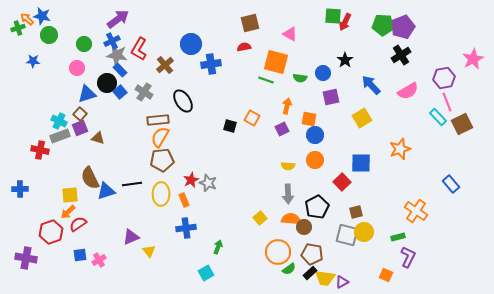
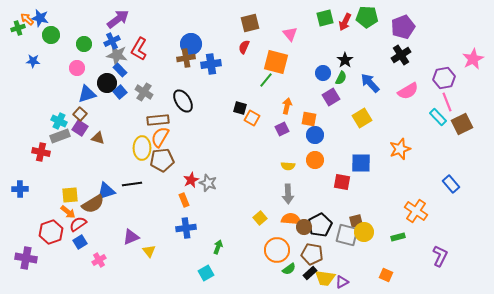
blue star at (42, 16): moved 2 px left, 2 px down
green square at (333, 16): moved 8 px left, 2 px down; rotated 18 degrees counterclockwise
green pentagon at (383, 25): moved 16 px left, 8 px up
pink triangle at (290, 34): rotated 21 degrees clockwise
green circle at (49, 35): moved 2 px right
red semicircle at (244, 47): rotated 56 degrees counterclockwise
brown cross at (165, 65): moved 21 px right, 7 px up; rotated 30 degrees clockwise
green semicircle at (300, 78): moved 41 px right; rotated 72 degrees counterclockwise
green line at (266, 80): rotated 70 degrees counterclockwise
blue arrow at (371, 85): moved 1 px left, 2 px up
purple square at (331, 97): rotated 18 degrees counterclockwise
black square at (230, 126): moved 10 px right, 18 px up
purple square at (80, 128): rotated 35 degrees counterclockwise
red cross at (40, 150): moved 1 px right, 2 px down
brown semicircle at (90, 178): moved 3 px right, 26 px down; rotated 95 degrees counterclockwise
red square at (342, 182): rotated 36 degrees counterclockwise
yellow ellipse at (161, 194): moved 19 px left, 46 px up
black pentagon at (317, 207): moved 3 px right, 18 px down
orange arrow at (68, 212): rotated 98 degrees counterclockwise
brown square at (356, 212): moved 9 px down
orange circle at (278, 252): moved 1 px left, 2 px up
blue square at (80, 255): moved 13 px up; rotated 24 degrees counterclockwise
purple L-shape at (408, 257): moved 32 px right, 1 px up
